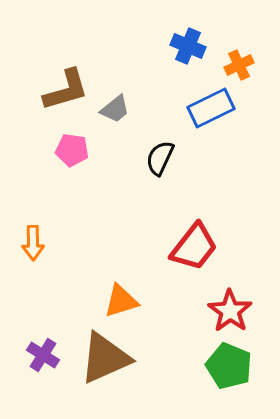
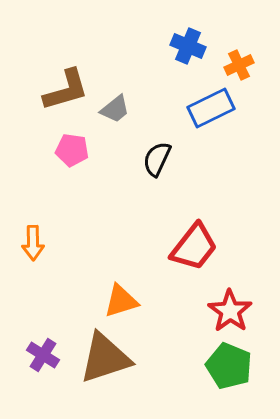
black semicircle: moved 3 px left, 1 px down
brown triangle: rotated 6 degrees clockwise
